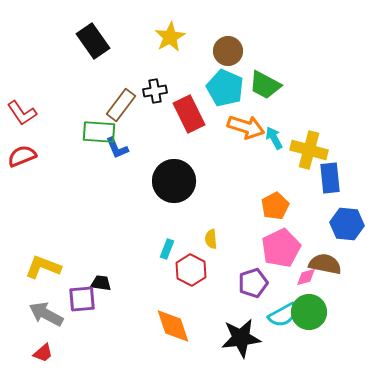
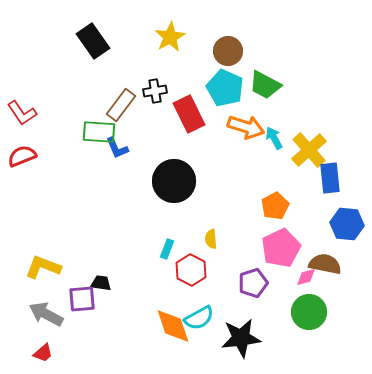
yellow cross: rotated 33 degrees clockwise
cyan semicircle: moved 84 px left, 3 px down
